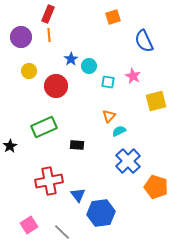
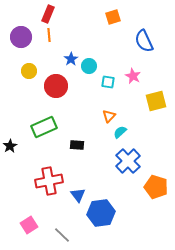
cyan semicircle: moved 1 px right, 1 px down; rotated 16 degrees counterclockwise
gray line: moved 3 px down
